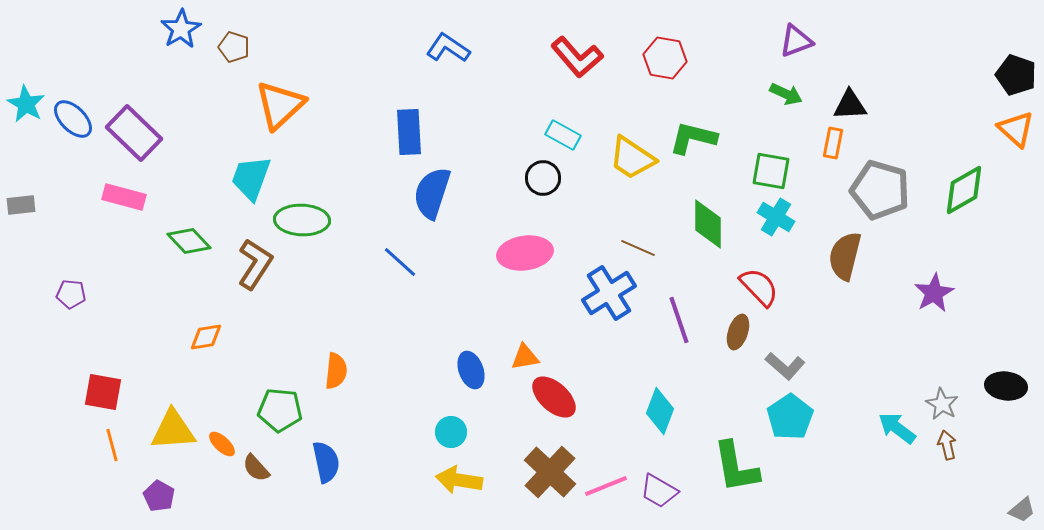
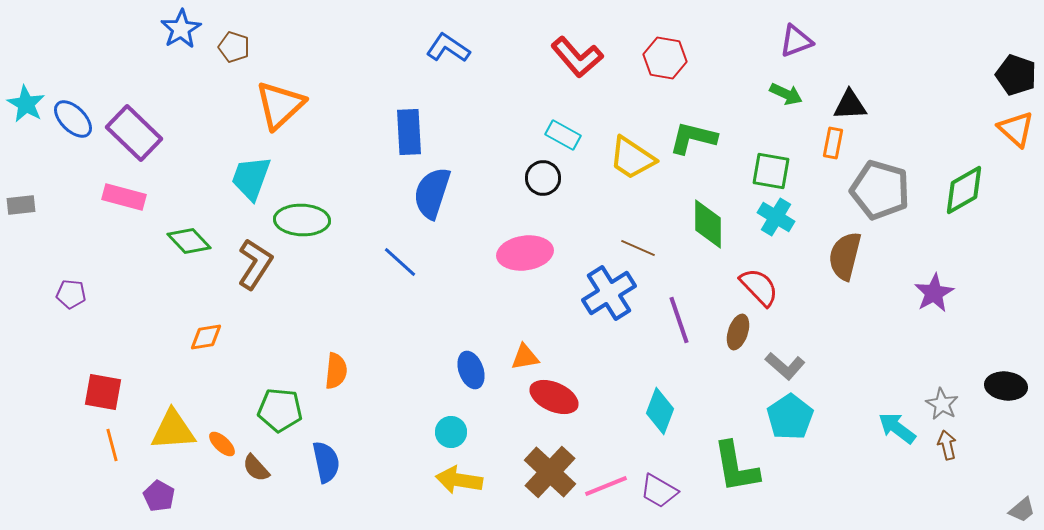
red ellipse at (554, 397): rotated 18 degrees counterclockwise
